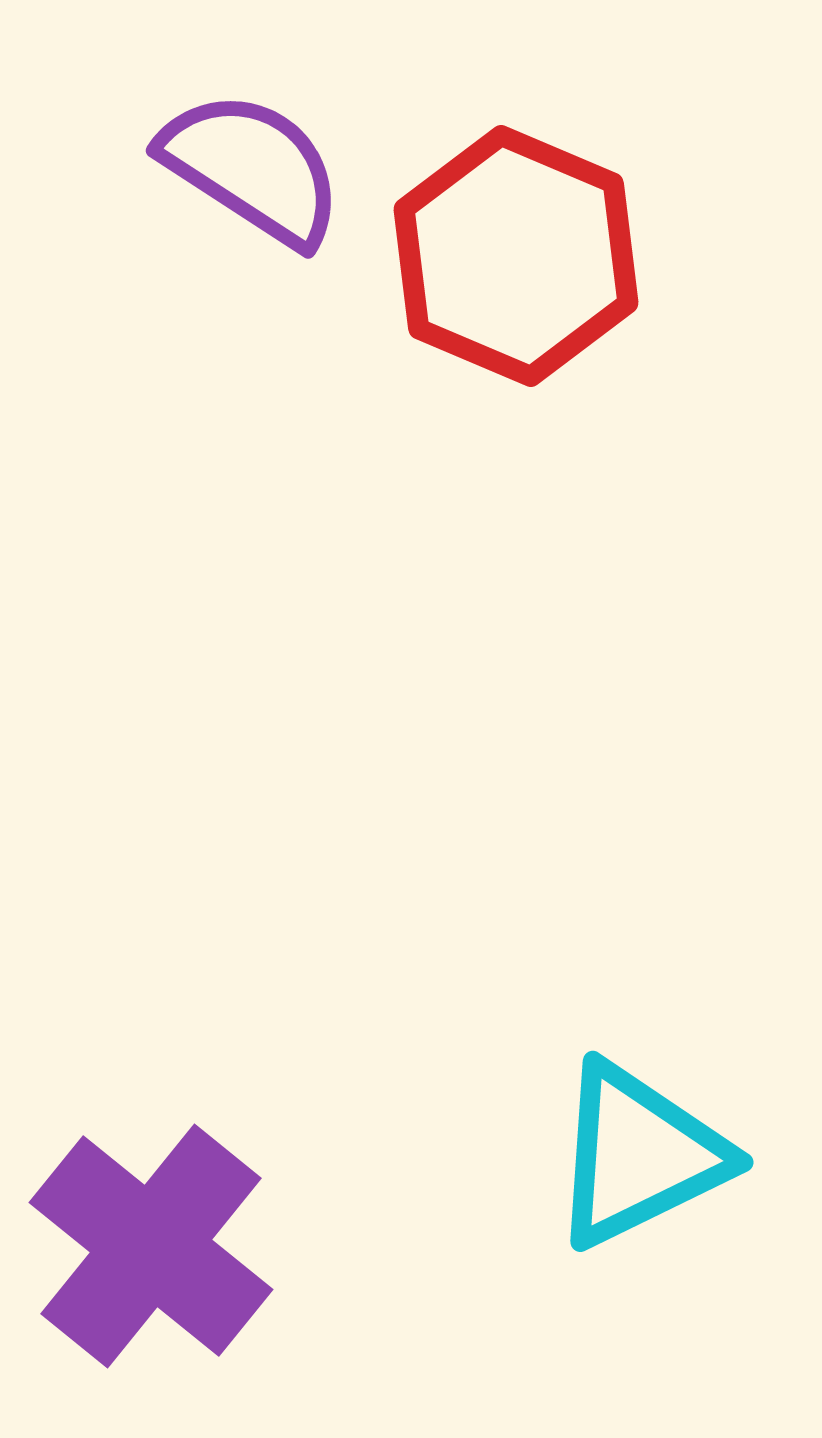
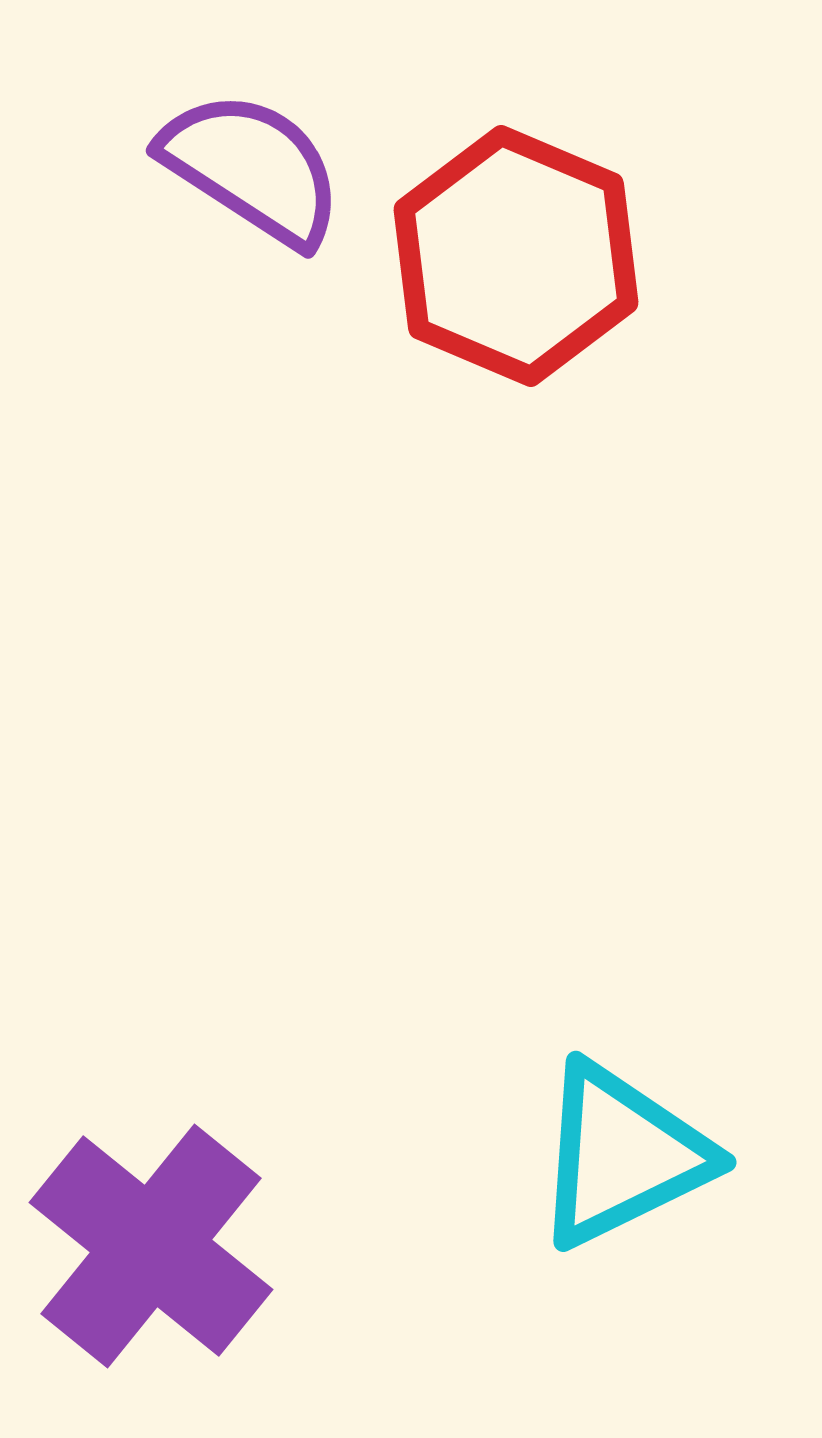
cyan triangle: moved 17 px left
